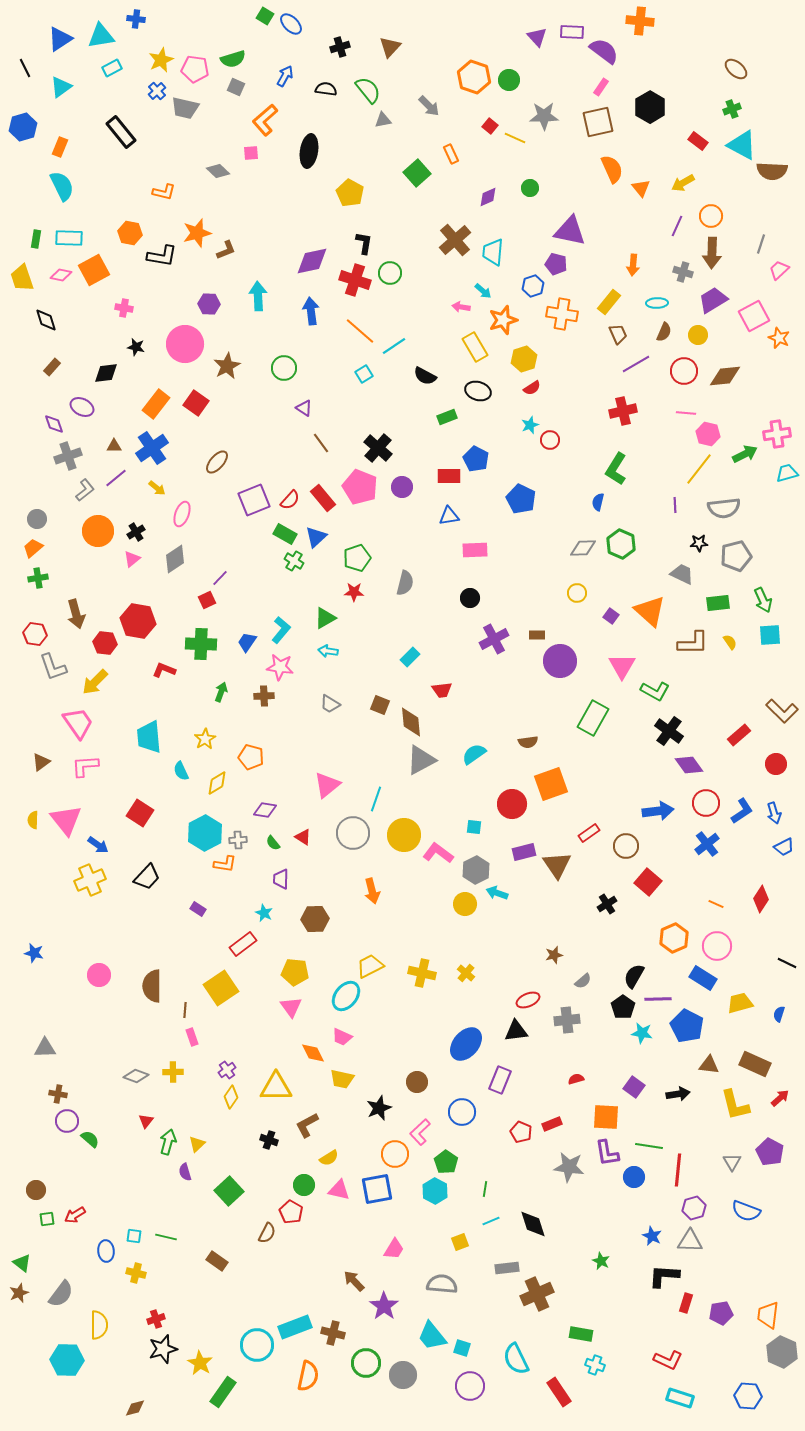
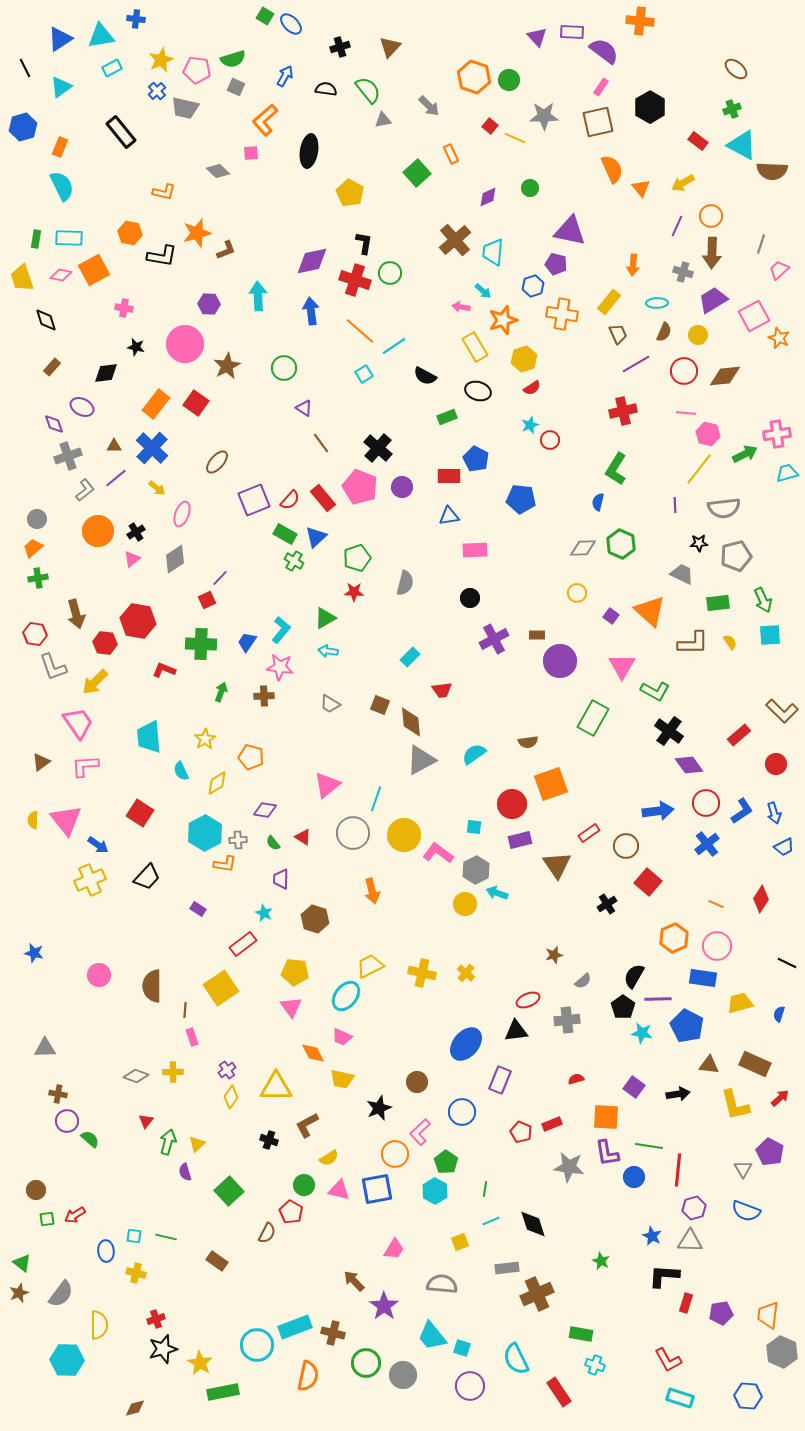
pink pentagon at (195, 69): moved 2 px right, 1 px down
blue cross at (152, 448): rotated 12 degrees counterclockwise
blue pentagon at (521, 499): rotated 20 degrees counterclockwise
purple rectangle at (524, 852): moved 4 px left, 12 px up
brown hexagon at (315, 919): rotated 20 degrees clockwise
blue rectangle at (703, 978): rotated 24 degrees counterclockwise
gray triangle at (732, 1162): moved 11 px right, 7 px down
red L-shape at (668, 1360): rotated 36 degrees clockwise
green rectangle at (223, 1392): rotated 44 degrees clockwise
